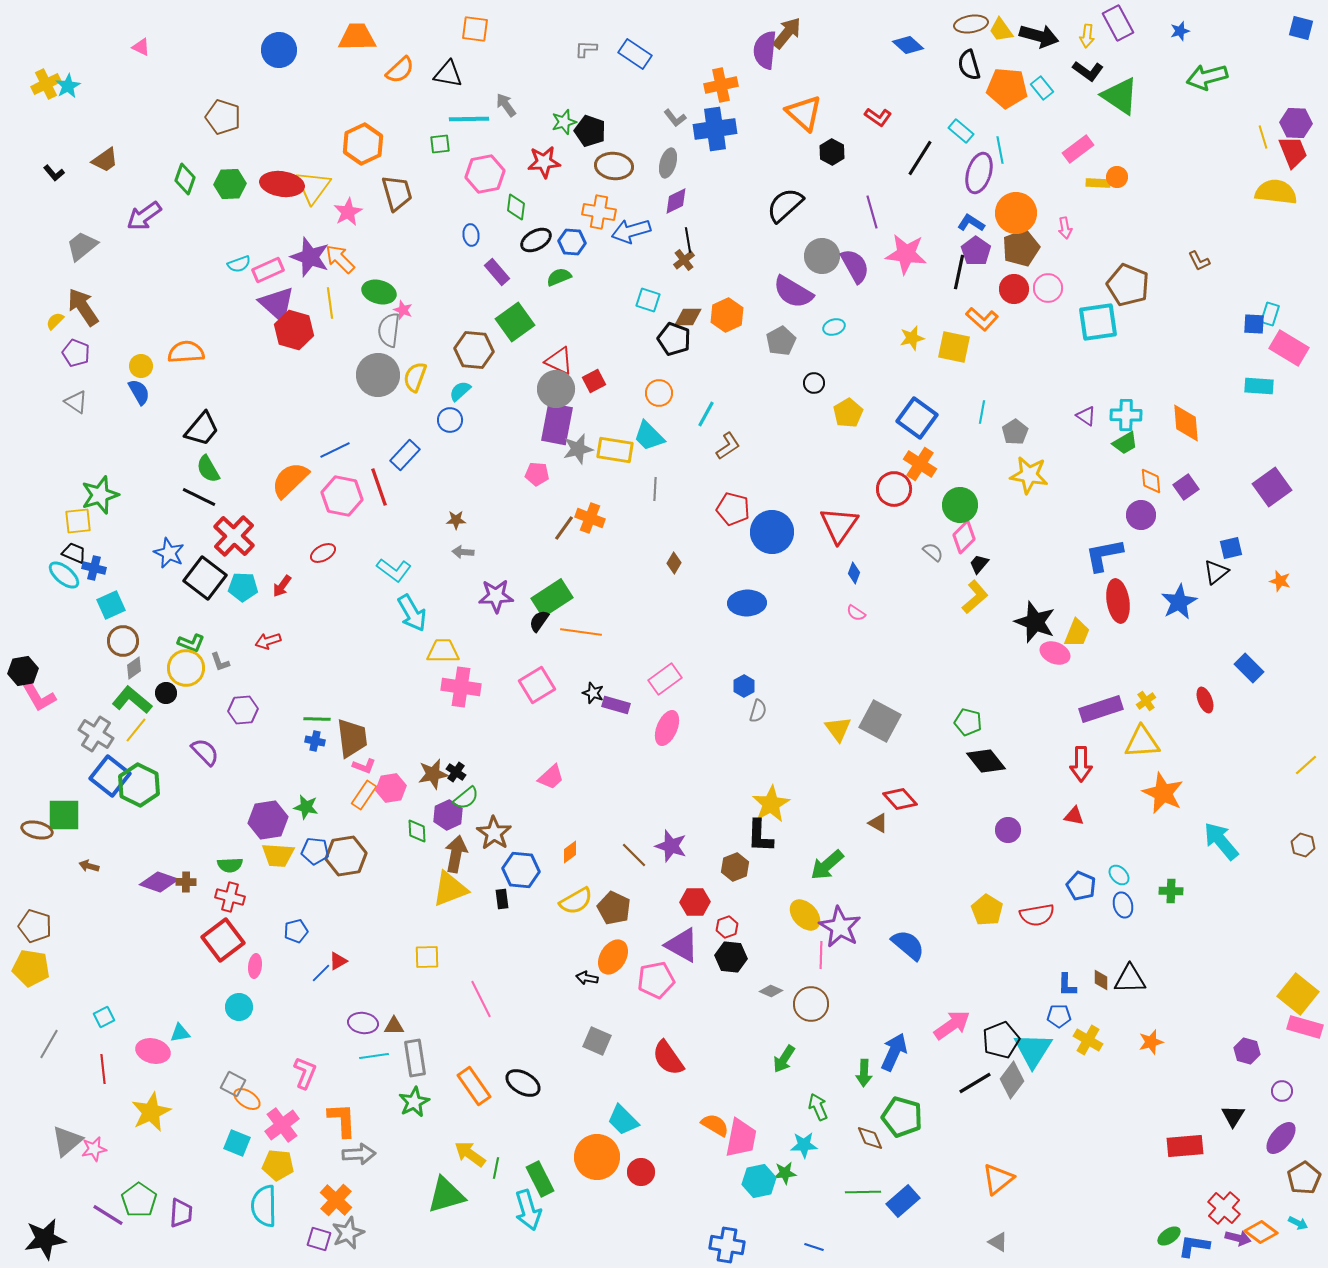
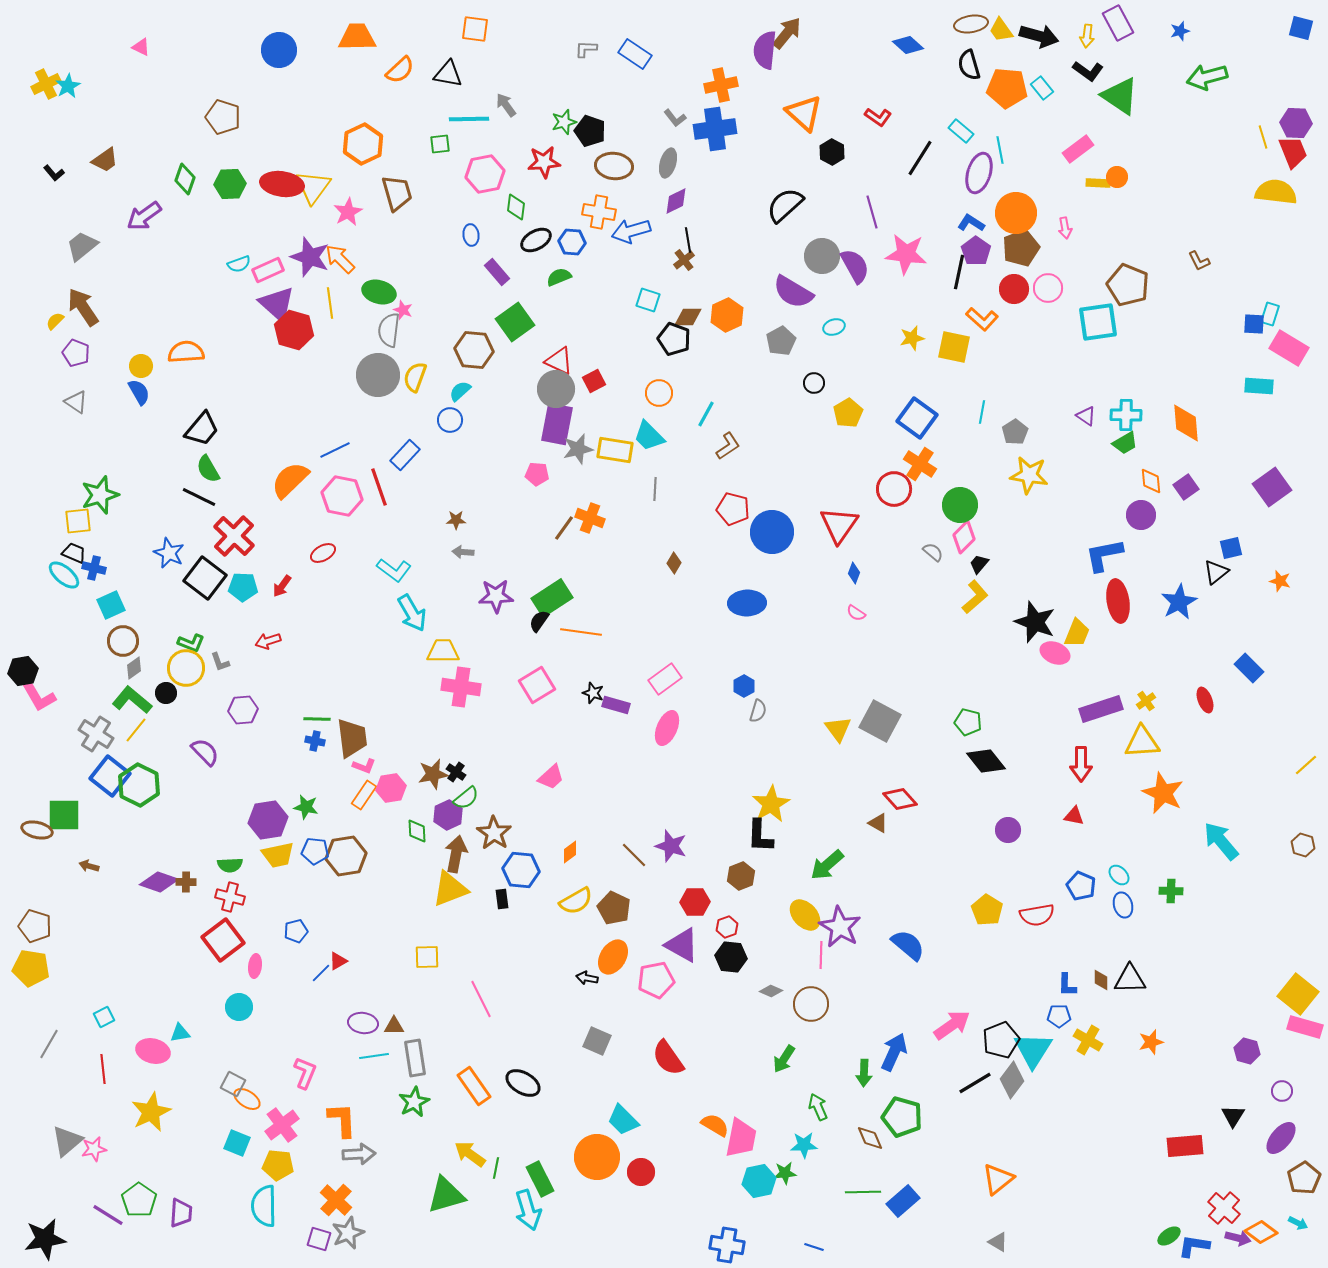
yellow trapezoid at (278, 855): rotated 16 degrees counterclockwise
brown hexagon at (735, 867): moved 6 px right, 9 px down
